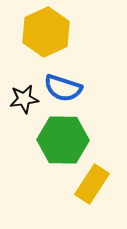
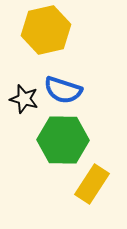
yellow hexagon: moved 2 px up; rotated 12 degrees clockwise
blue semicircle: moved 2 px down
black star: rotated 24 degrees clockwise
